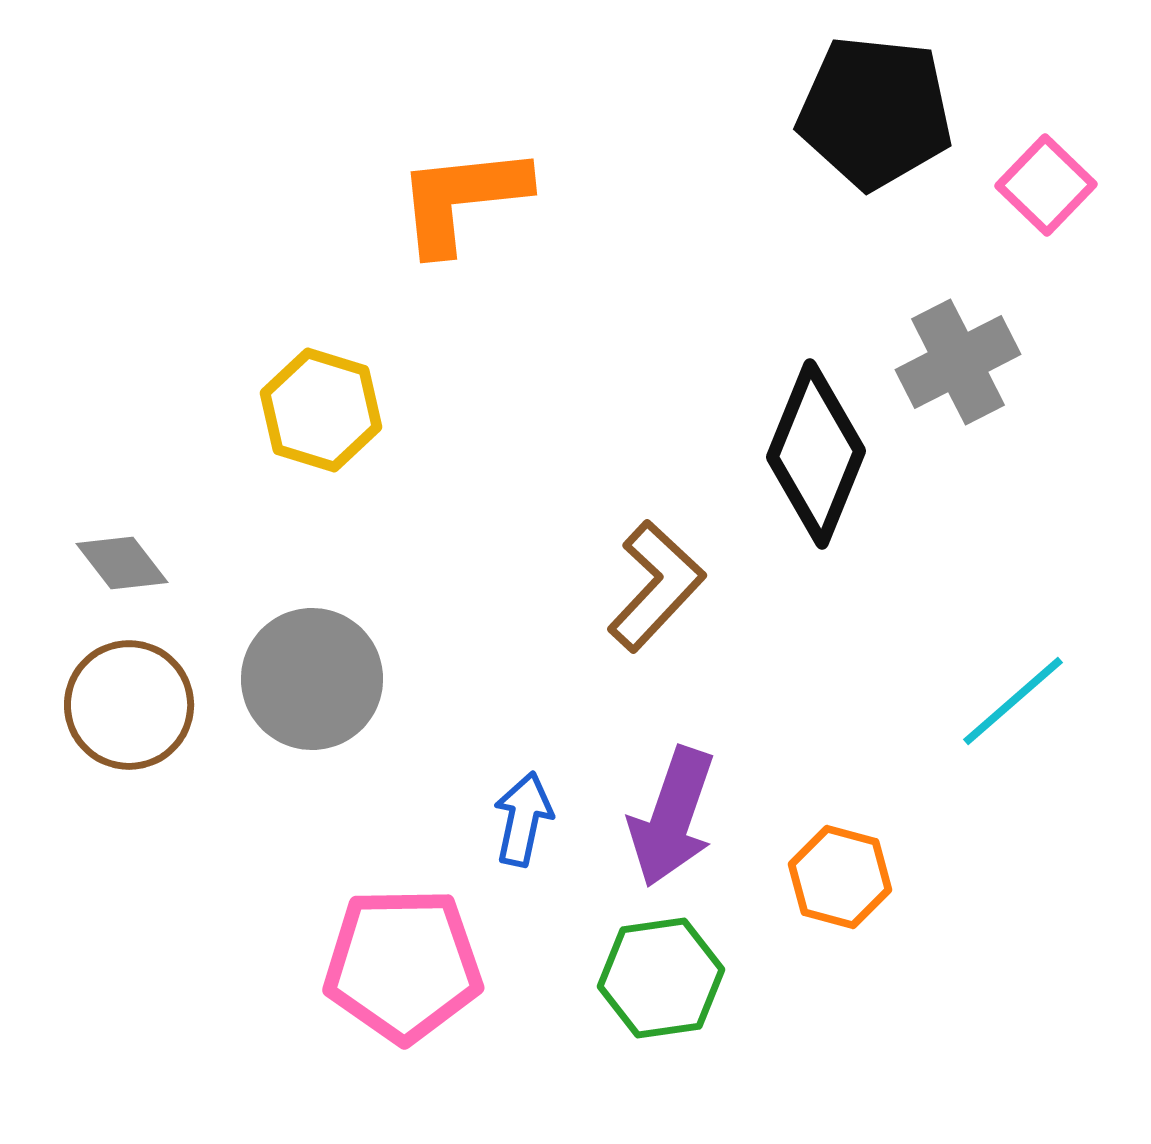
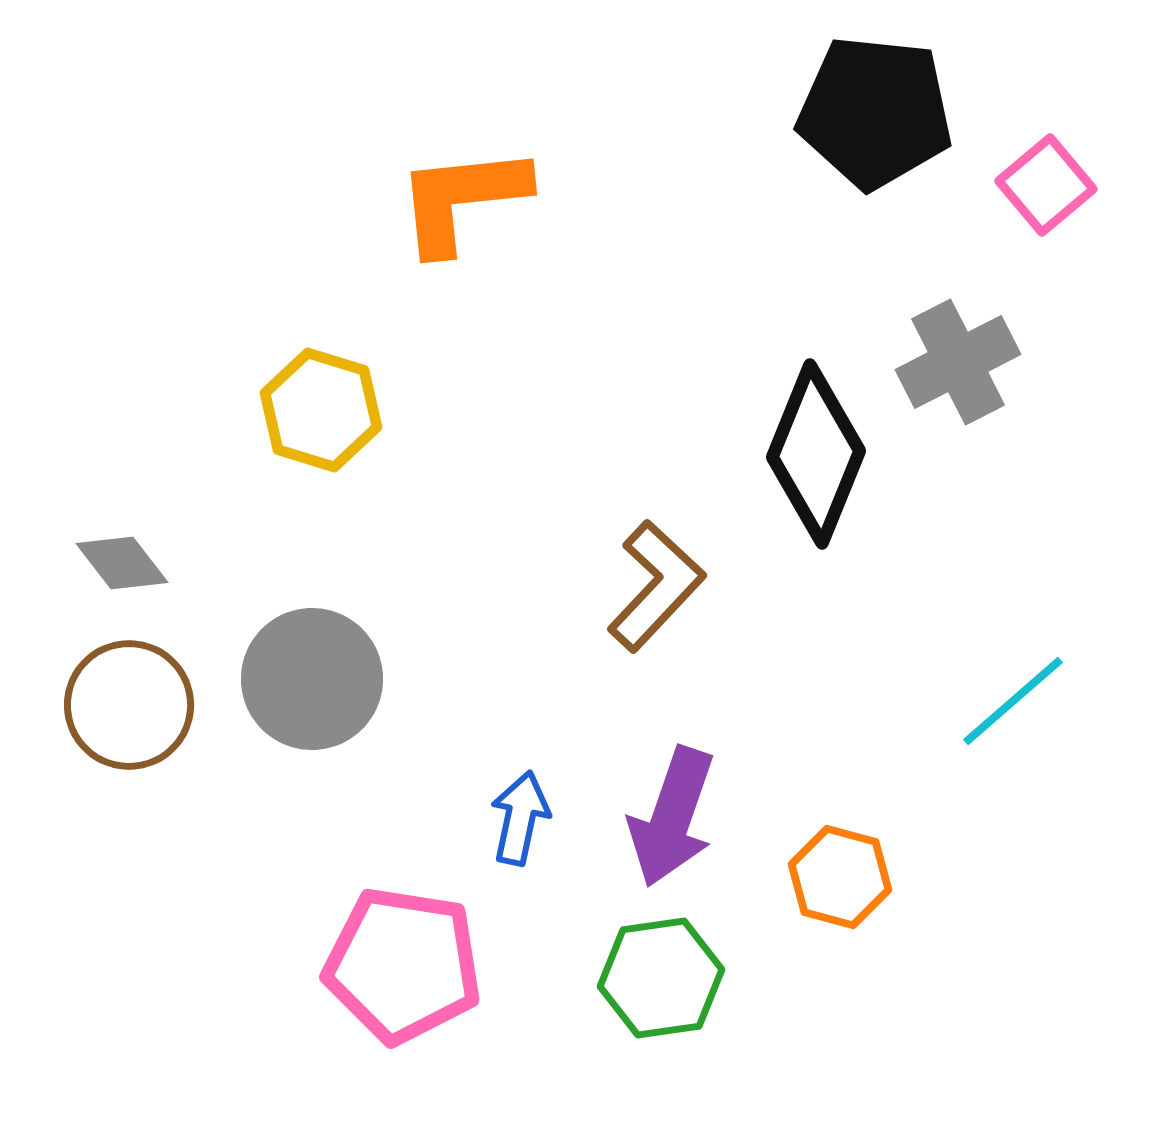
pink square: rotated 6 degrees clockwise
blue arrow: moved 3 px left, 1 px up
pink pentagon: rotated 10 degrees clockwise
